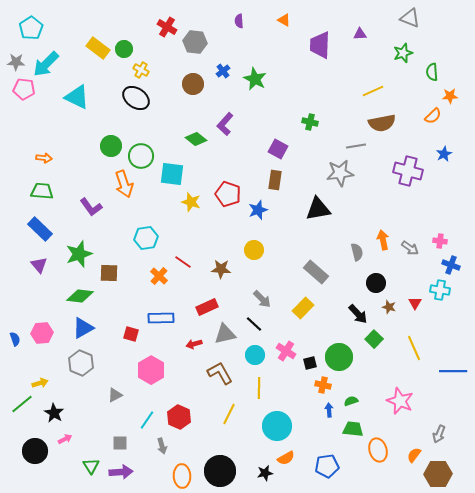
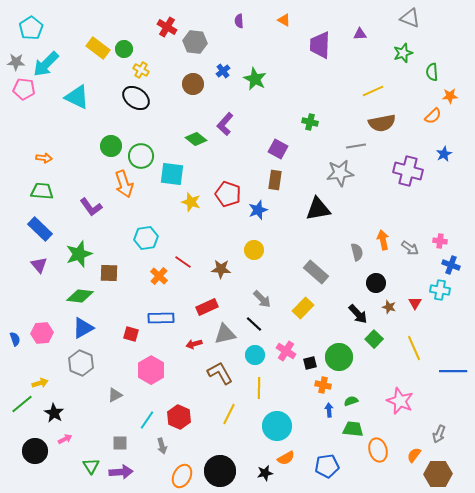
orange ellipse at (182, 476): rotated 30 degrees clockwise
